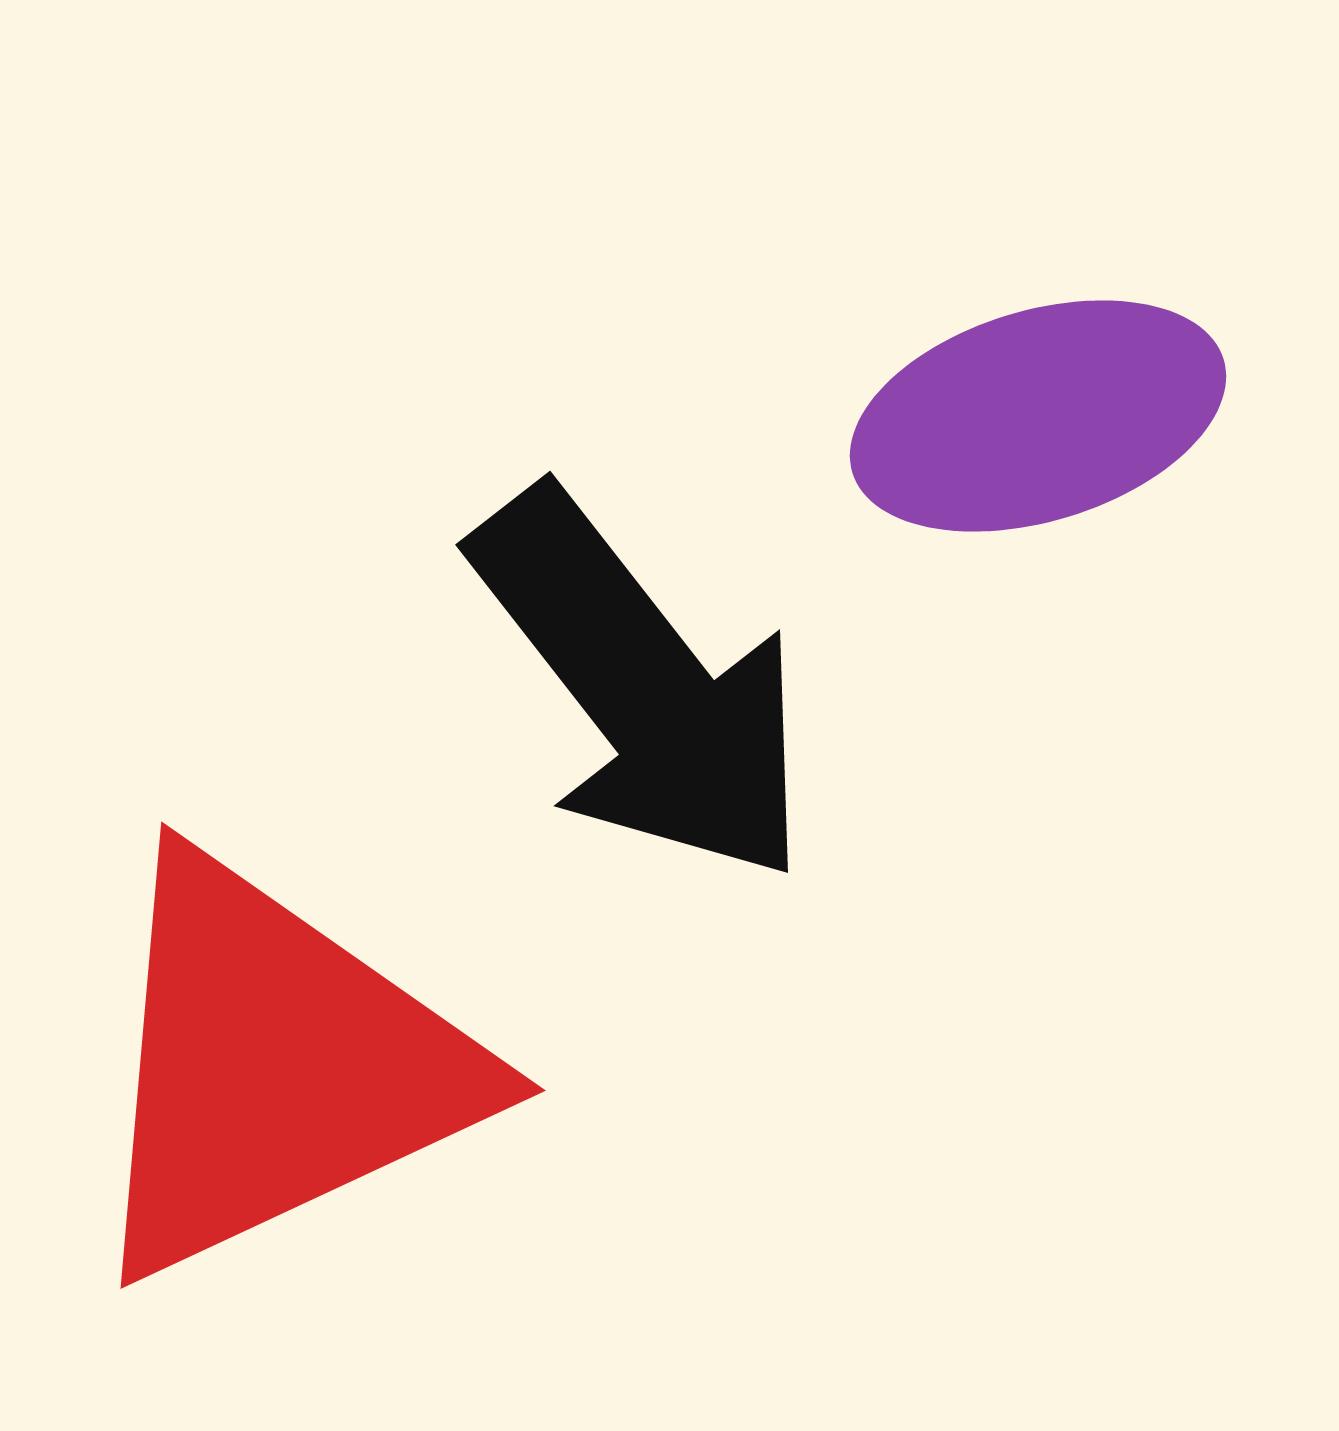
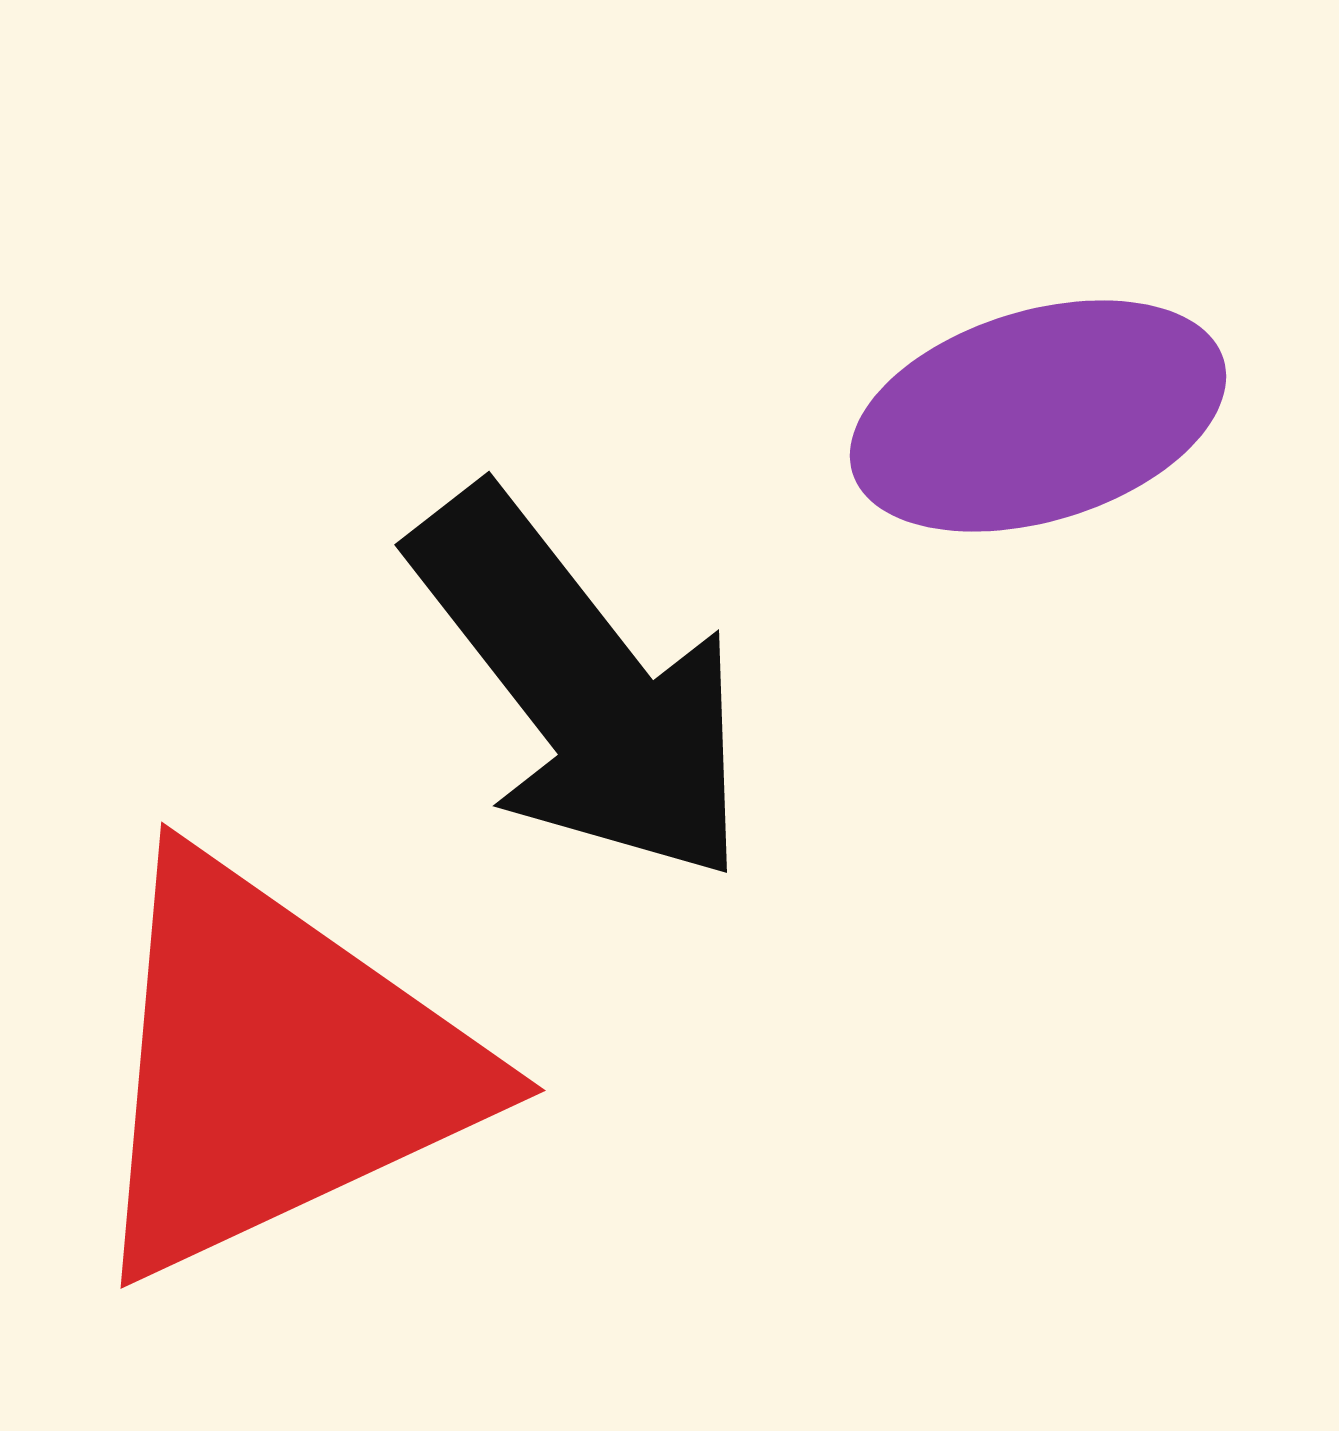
black arrow: moved 61 px left
